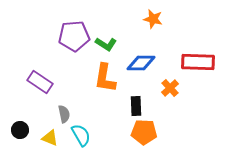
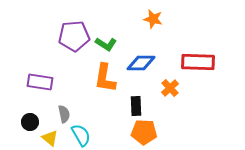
purple rectangle: rotated 25 degrees counterclockwise
black circle: moved 10 px right, 8 px up
yellow triangle: rotated 18 degrees clockwise
